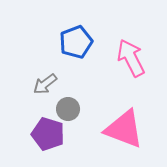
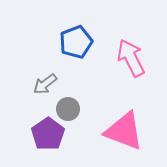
pink triangle: moved 2 px down
purple pentagon: rotated 20 degrees clockwise
